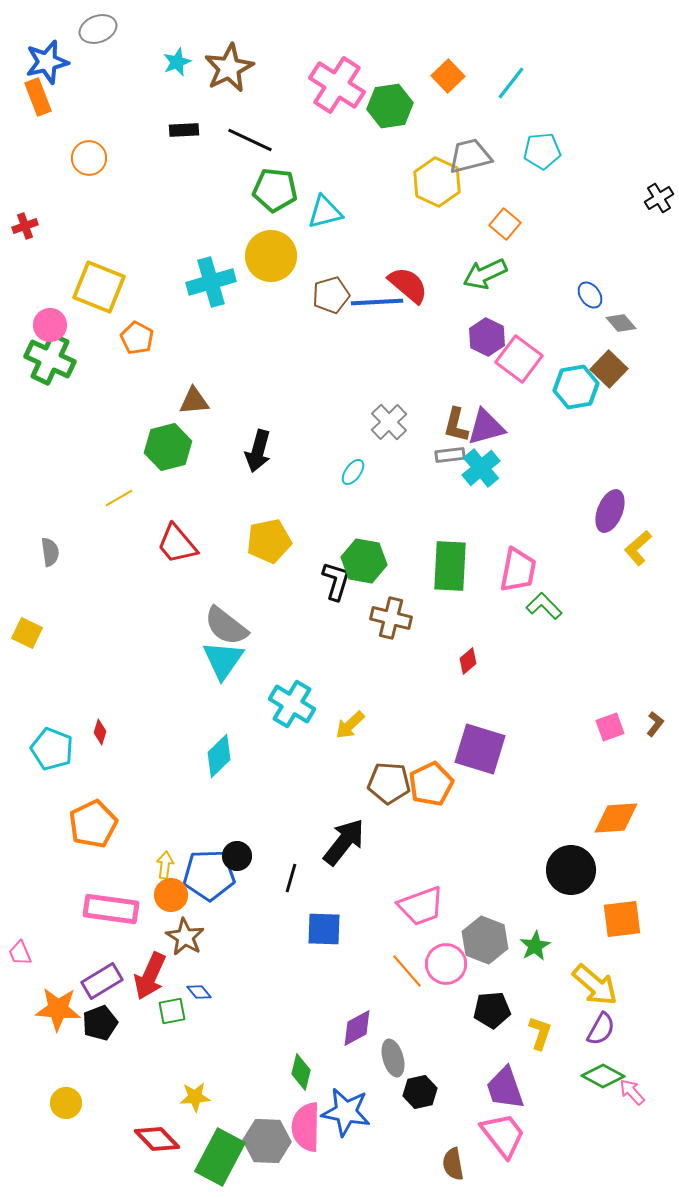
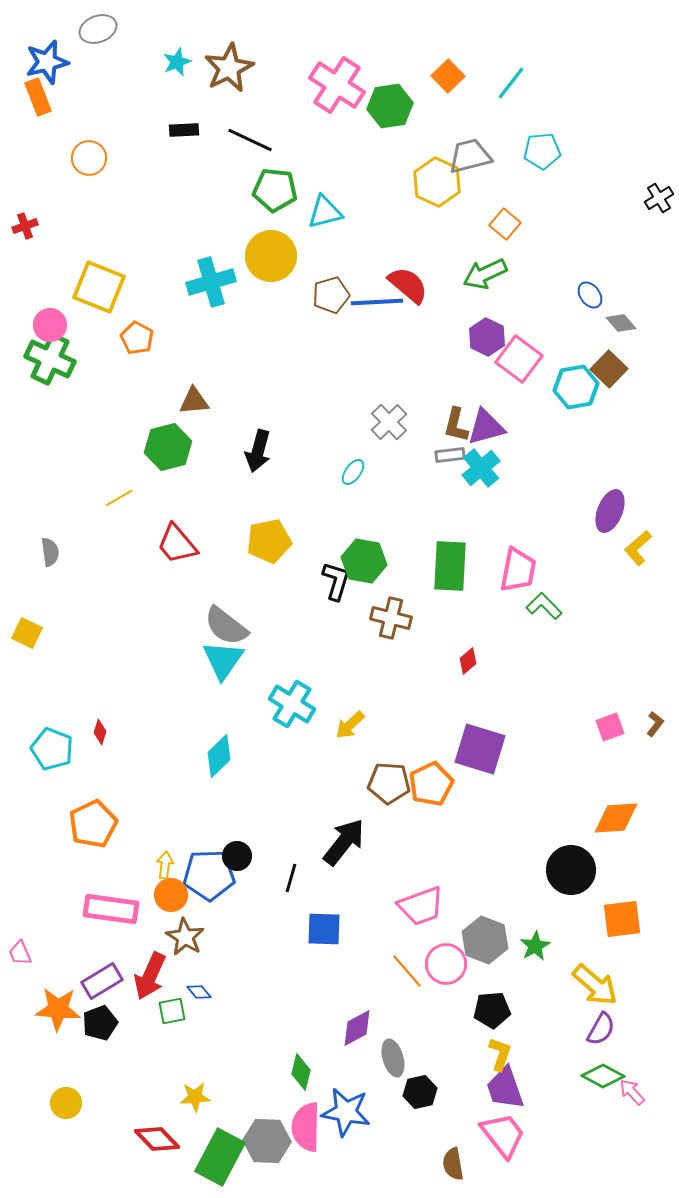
yellow L-shape at (540, 1033): moved 40 px left, 21 px down
